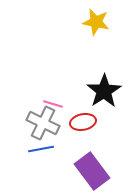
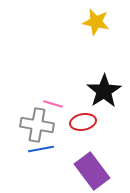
gray cross: moved 6 px left, 2 px down; rotated 16 degrees counterclockwise
